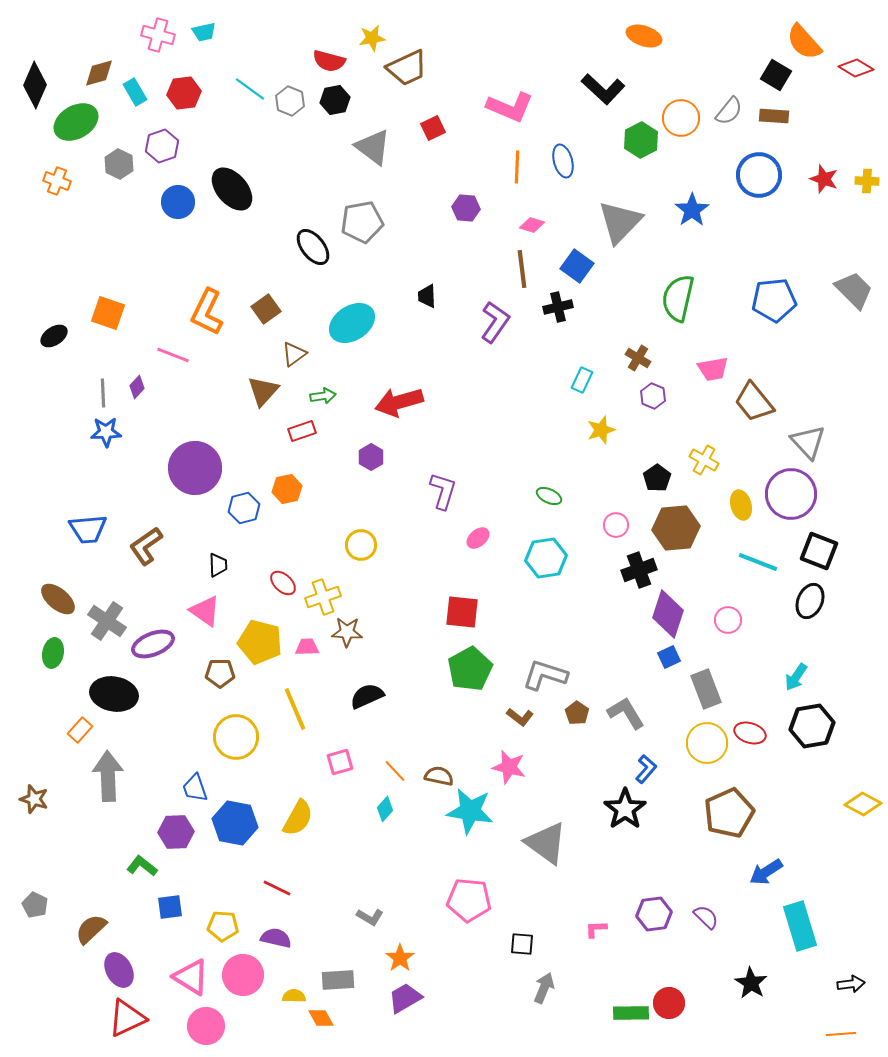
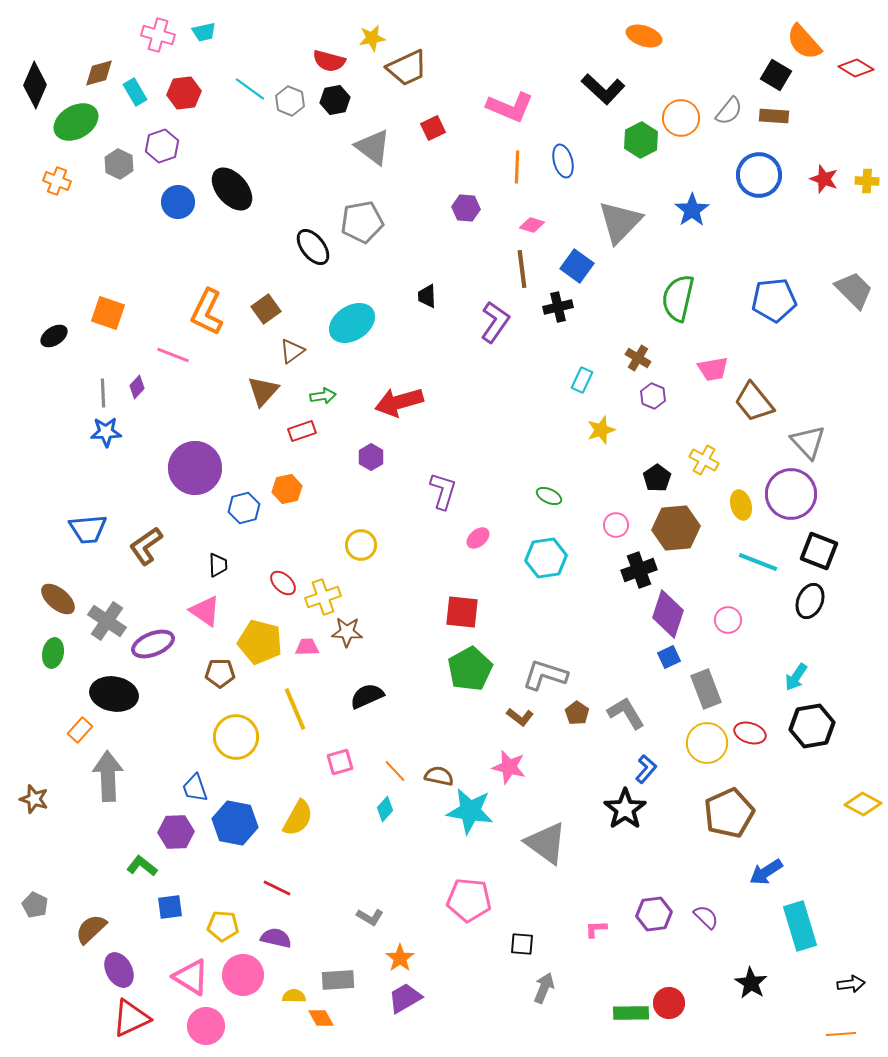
brown triangle at (294, 354): moved 2 px left, 3 px up
red triangle at (127, 1018): moved 4 px right
